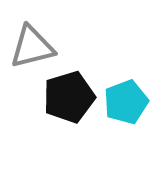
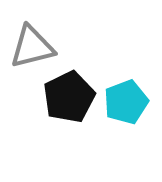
black pentagon: rotated 9 degrees counterclockwise
